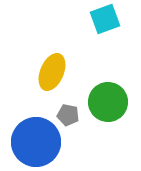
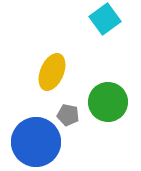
cyan square: rotated 16 degrees counterclockwise
